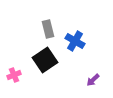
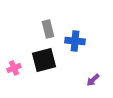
blue cross: rotated 24 degrees counterclockwise
black square: moved 1 px left; rotated 20 degrees clockwise
pink cross: moved 7 px up
